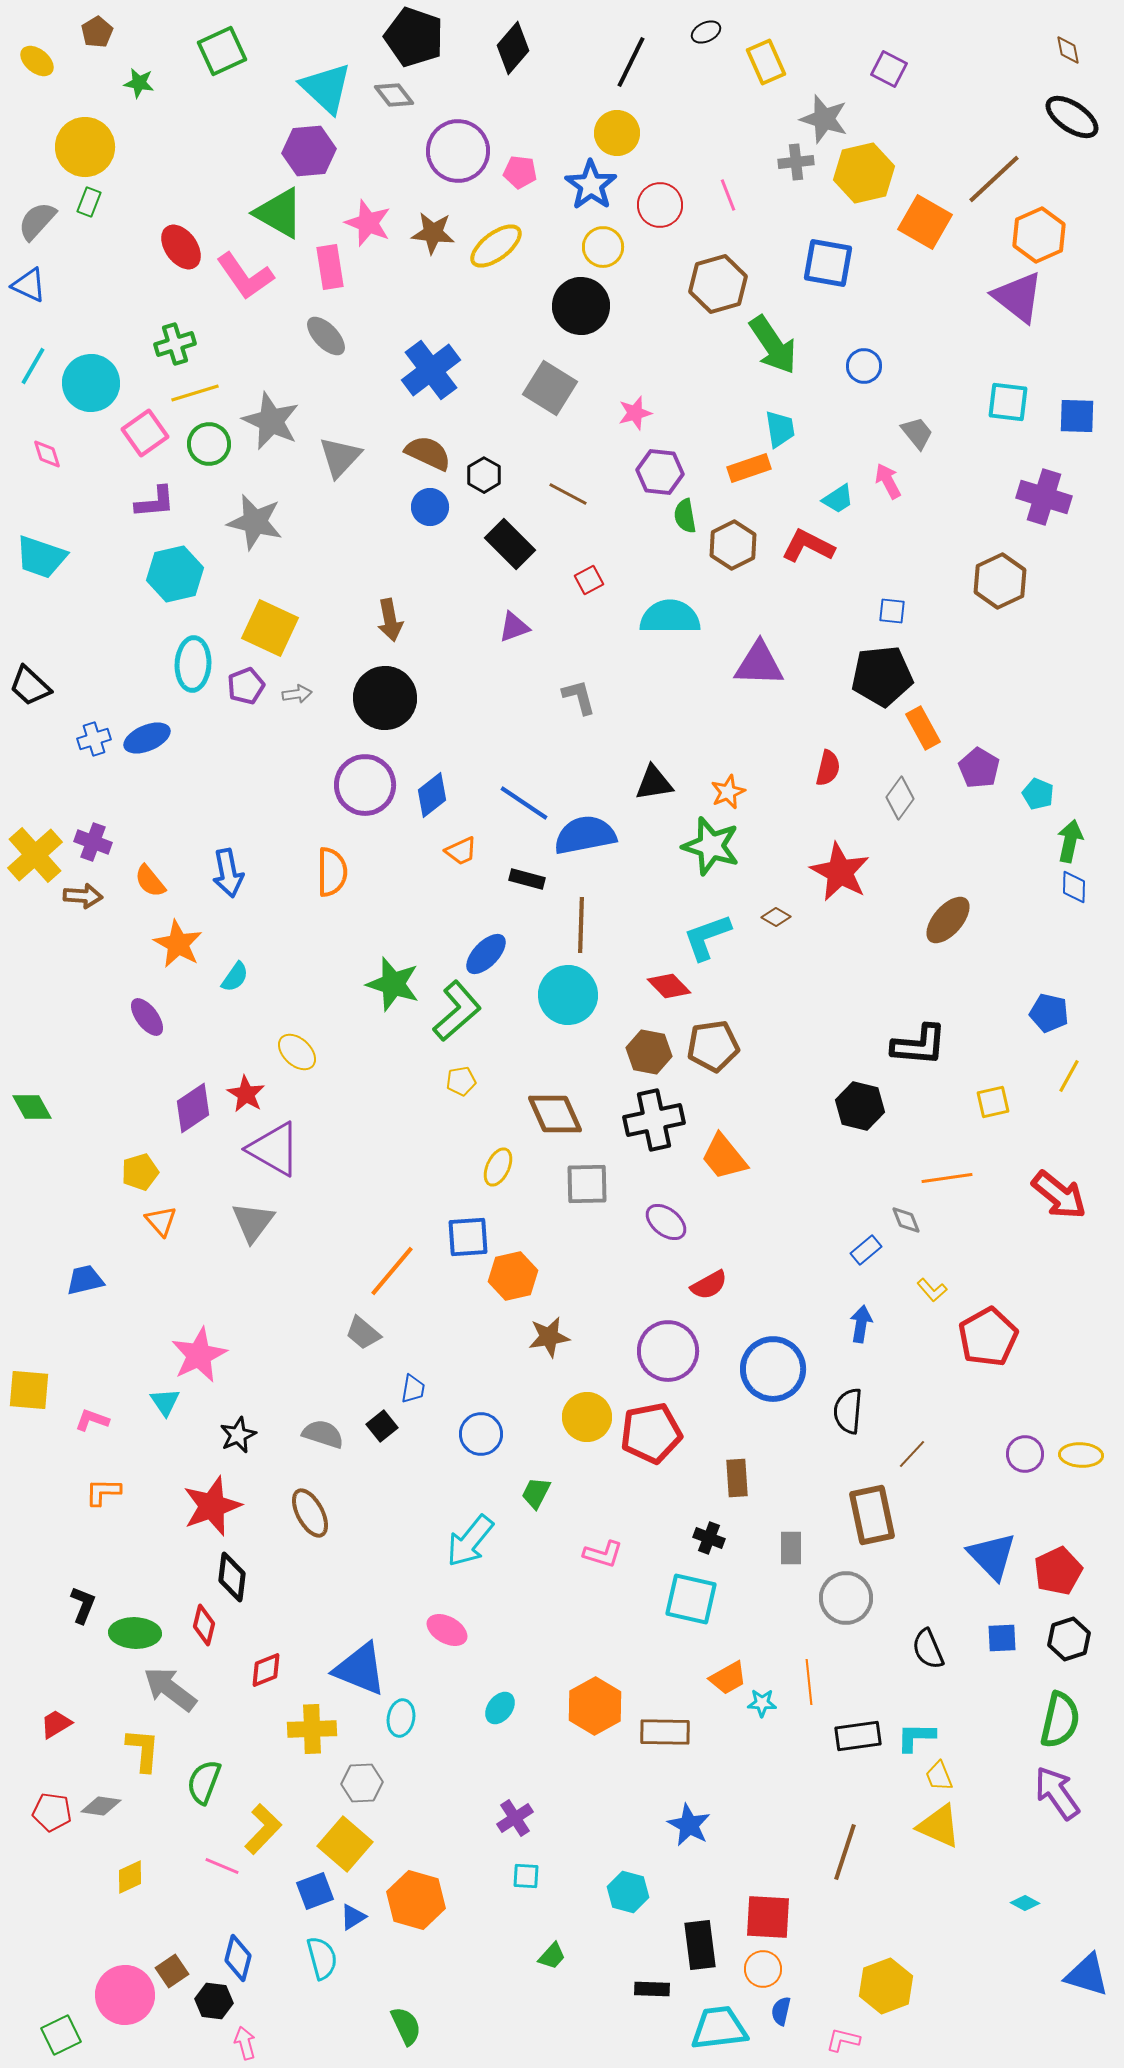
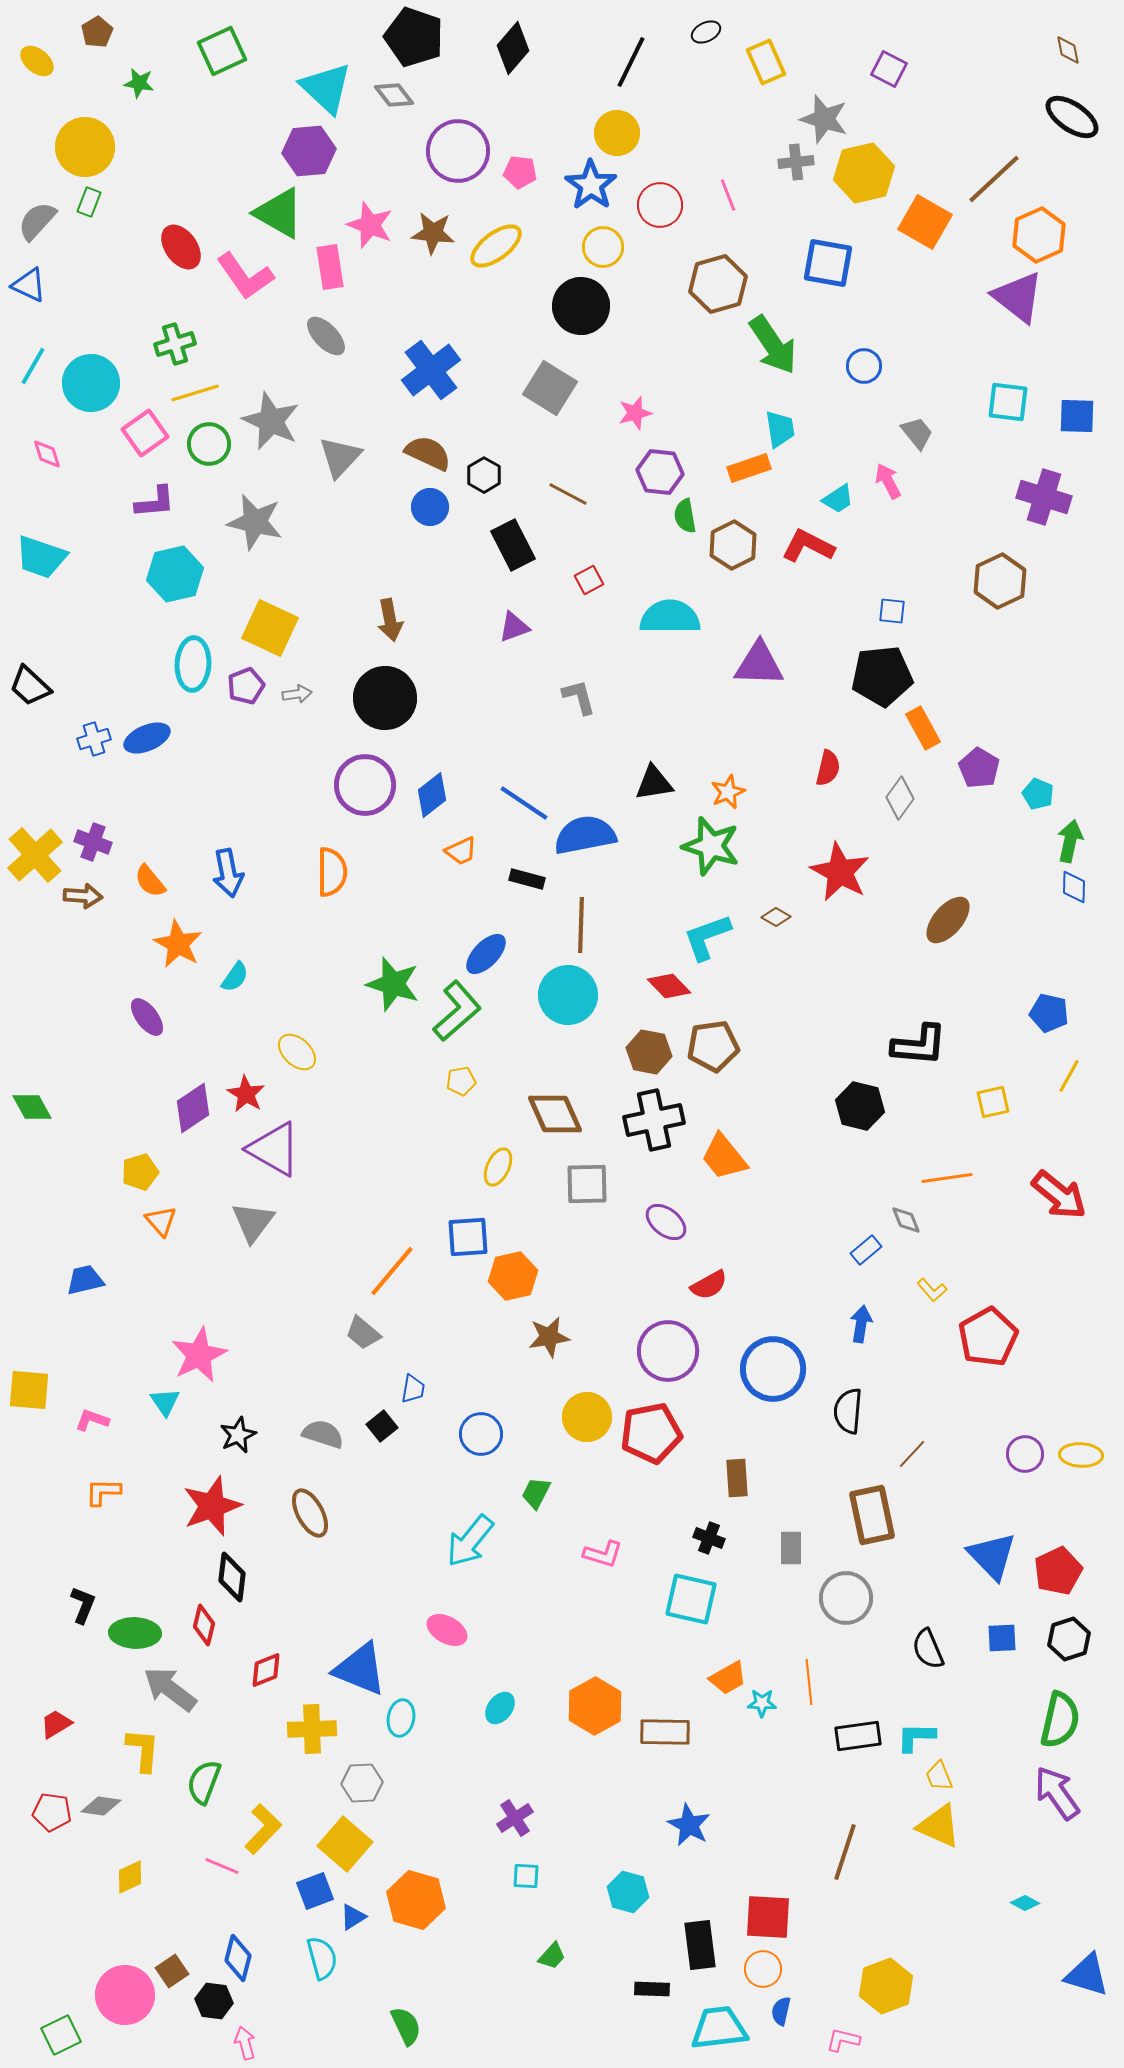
pink star at (368, 223): moved 2 px right, 2 px down
black rectangle at (510, 544): moved 3 px right, 1 px down; rotated 18 degrees clockwise
